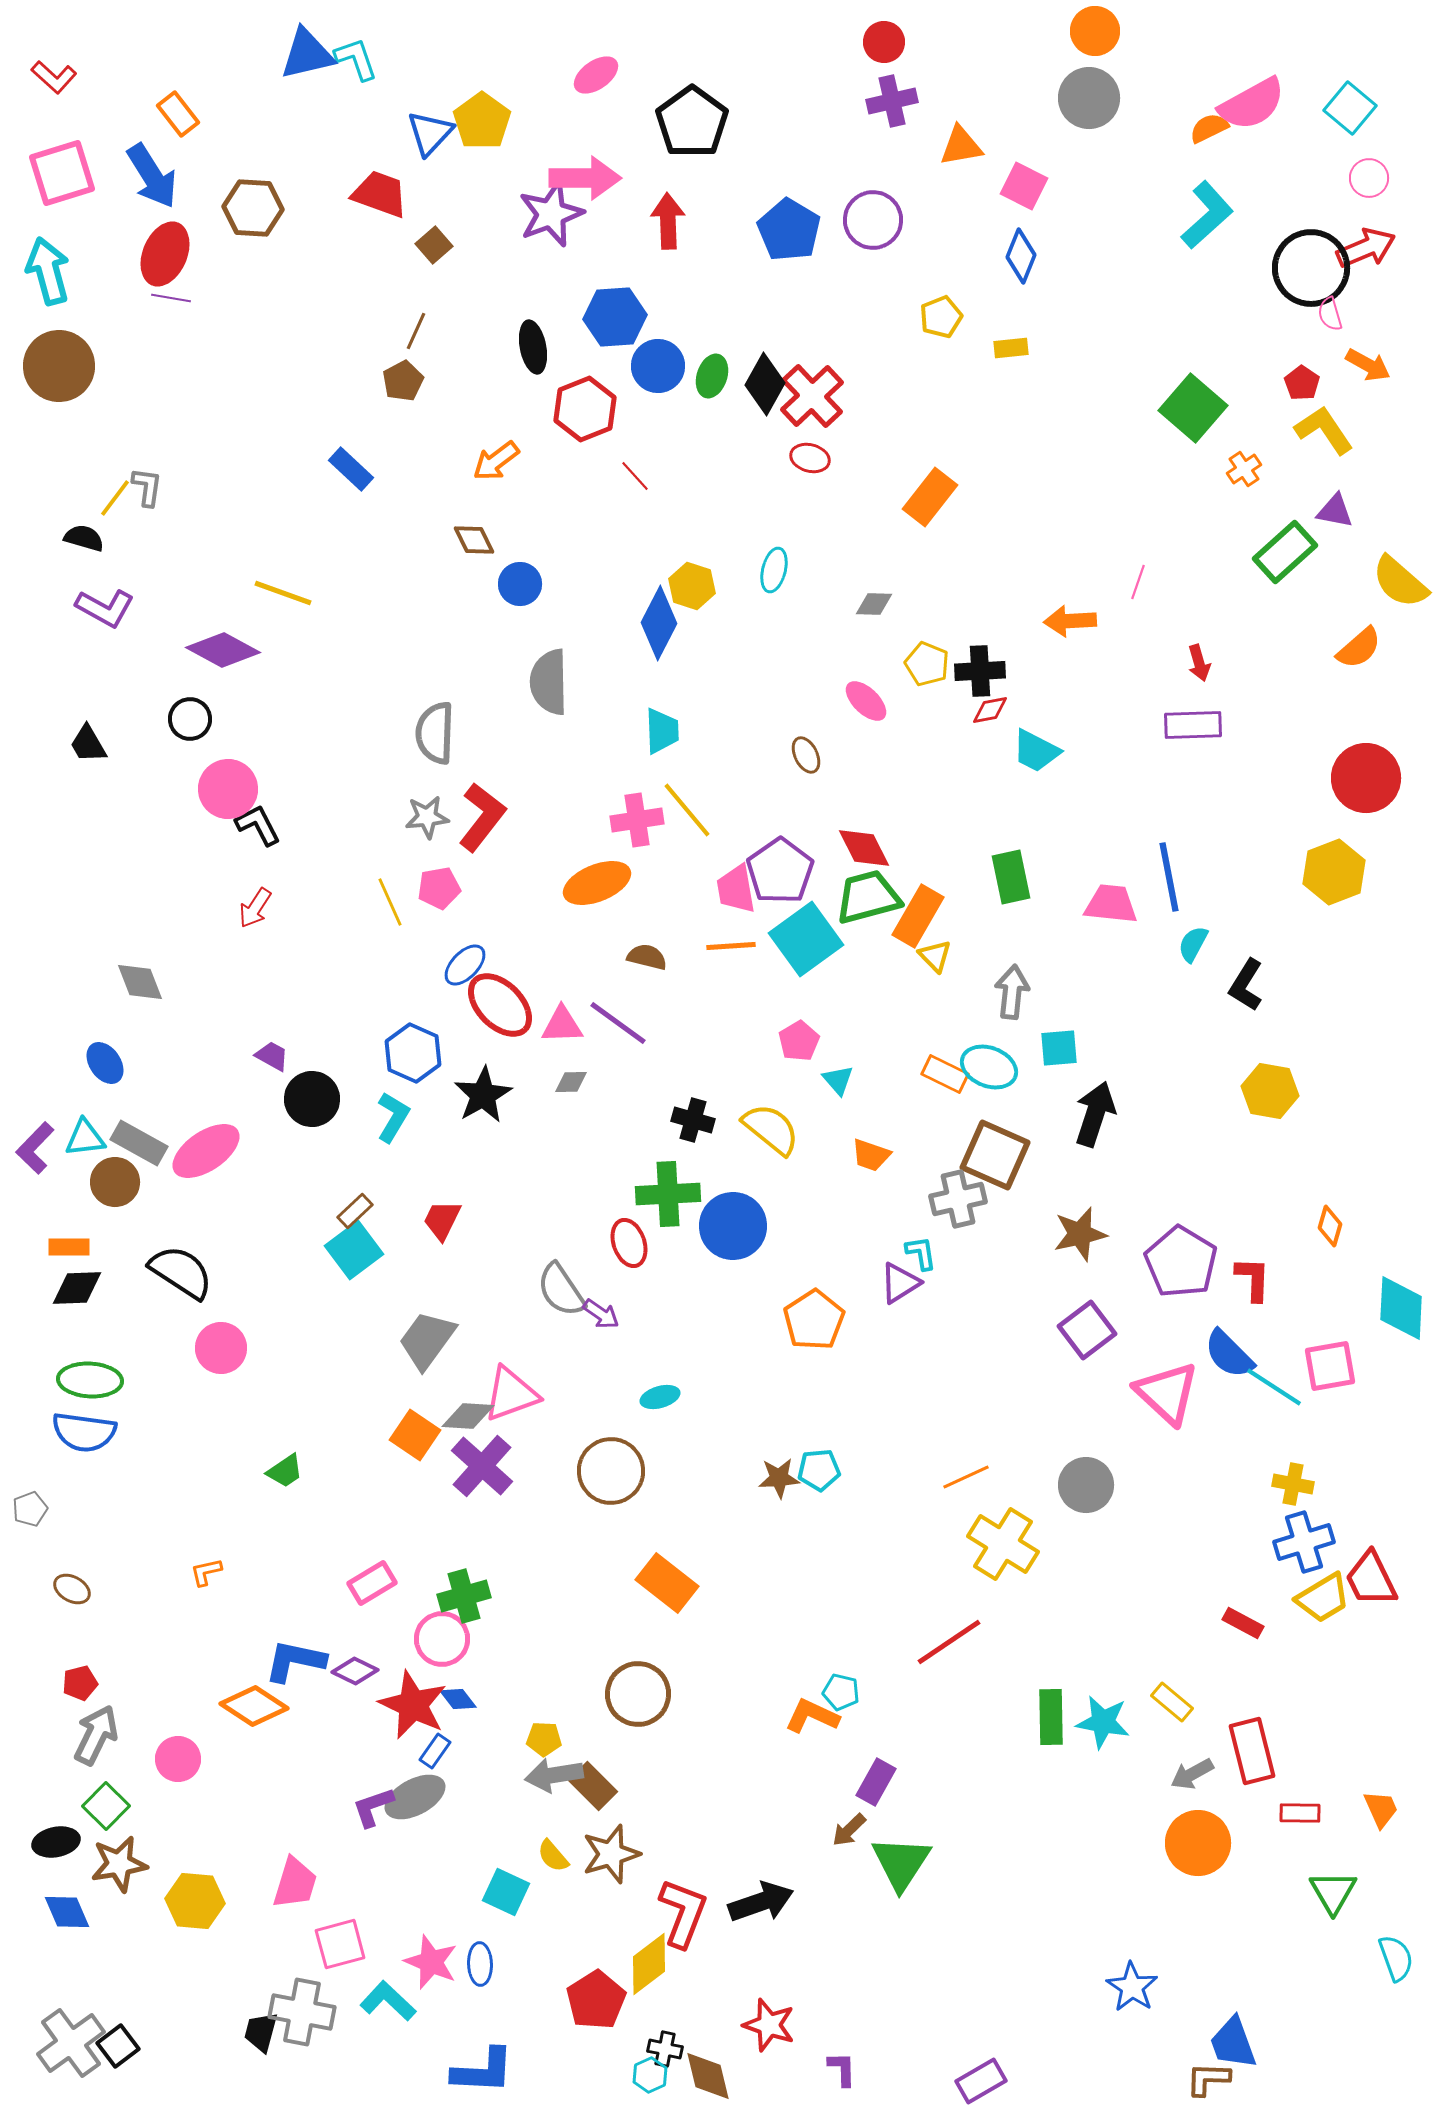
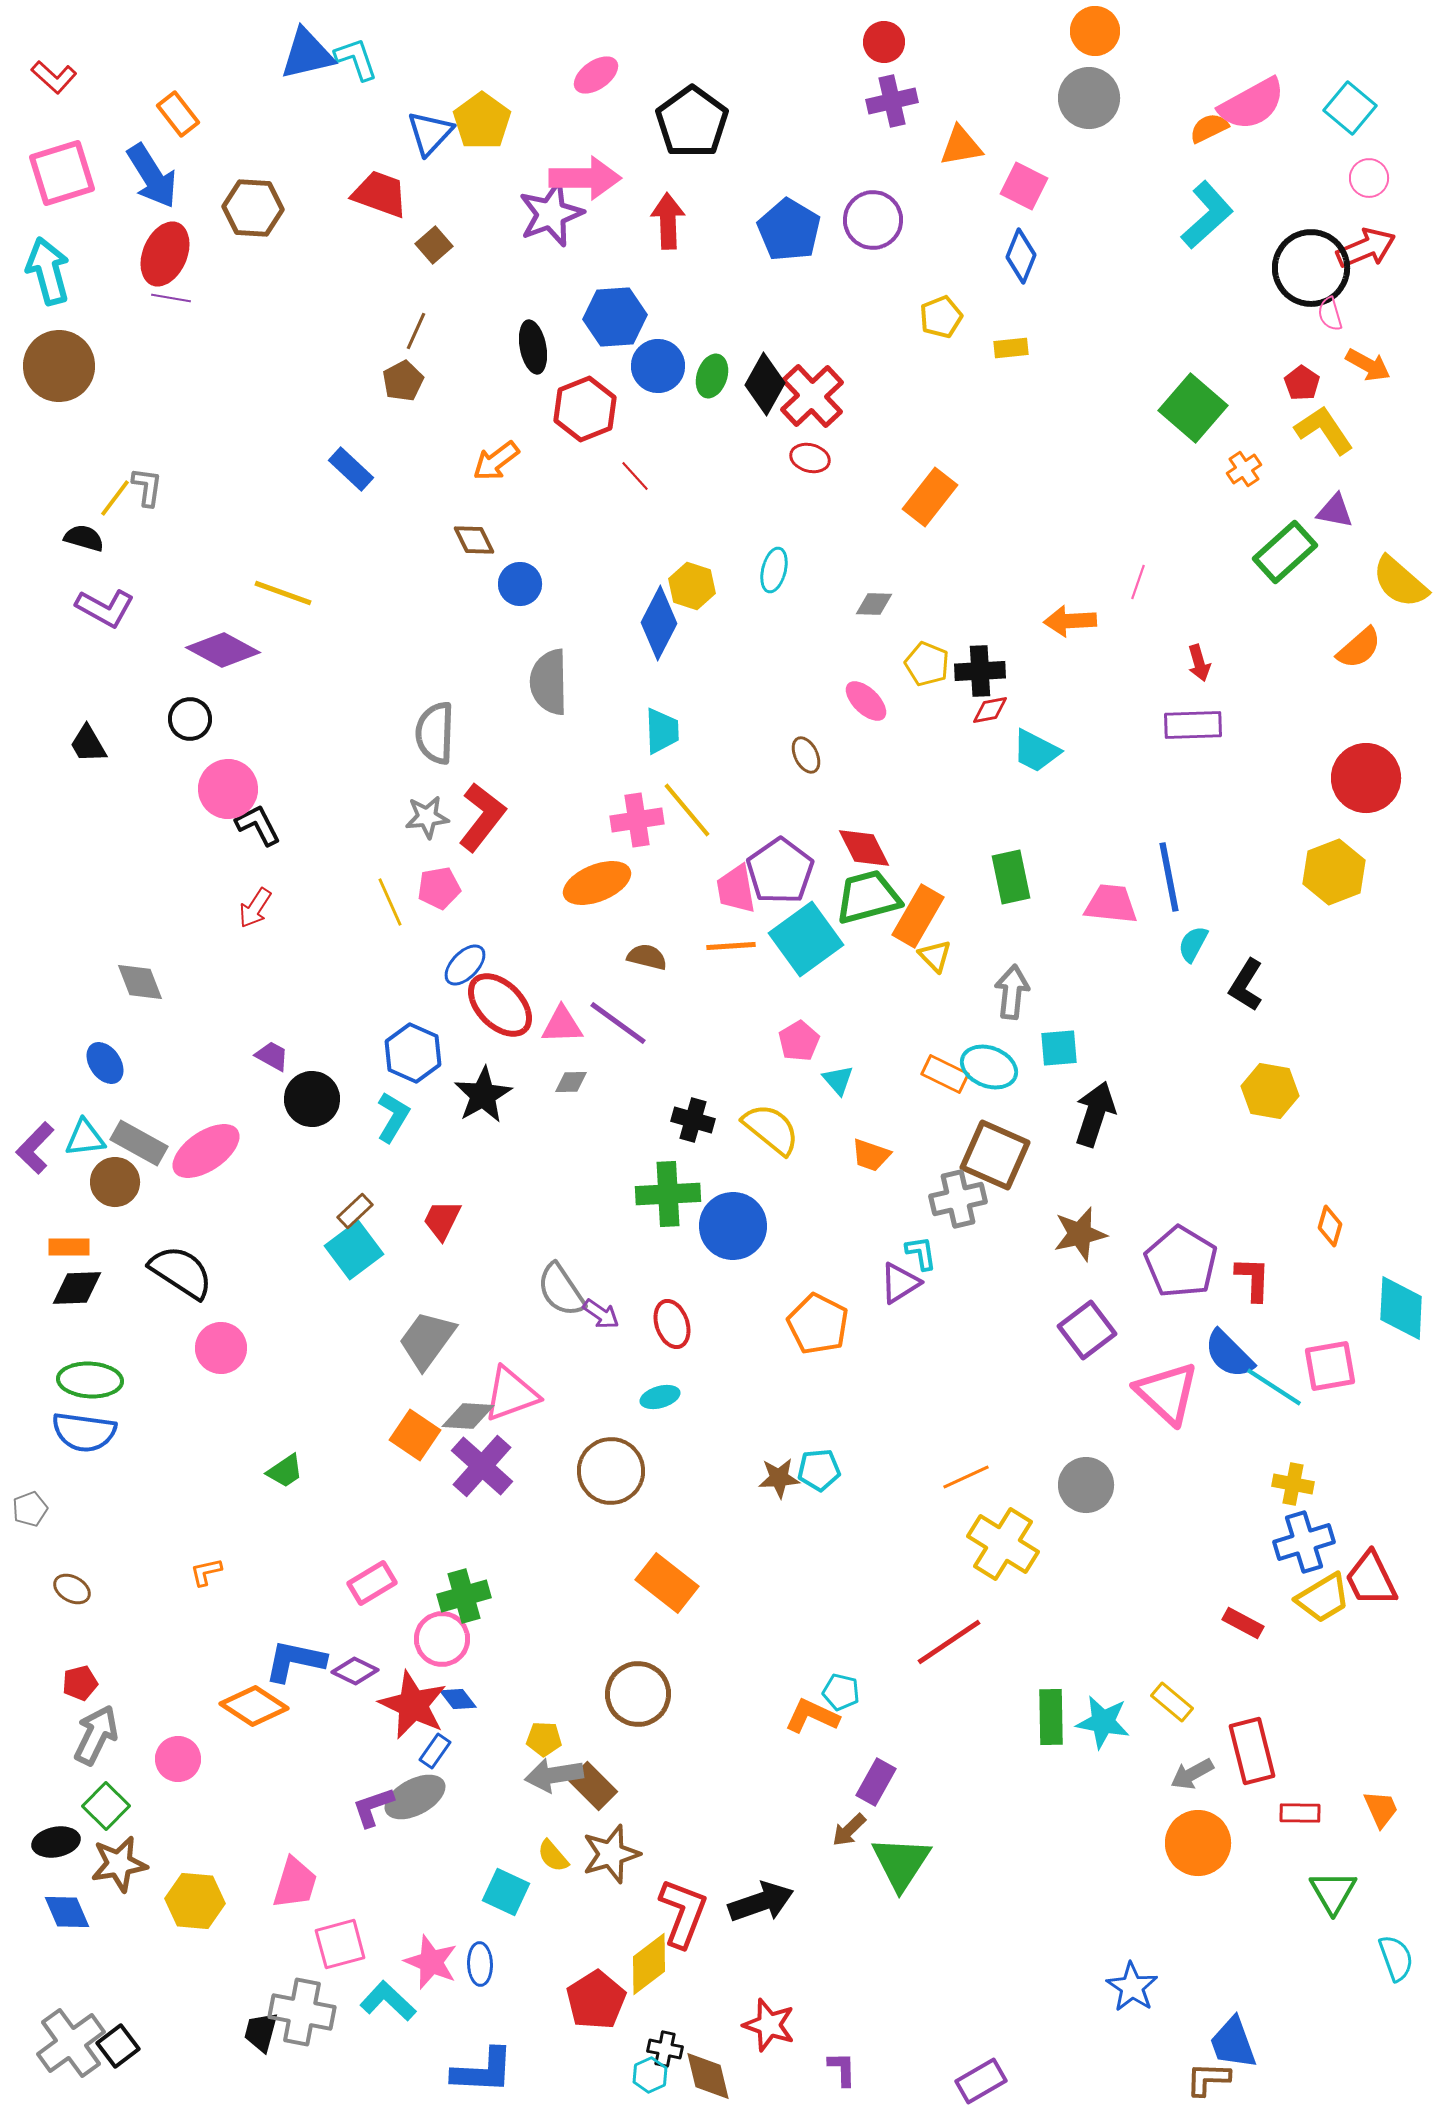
red ellipse at (629, 1243): moved 43 px right, 81 px down
orange pentagon at (814, 1320): moved 4 px right, 4 px down; rotated 12 degrees counterclockwise
